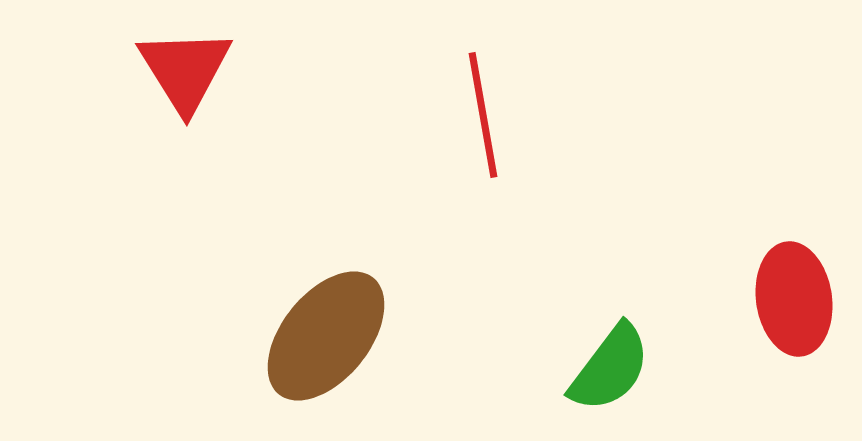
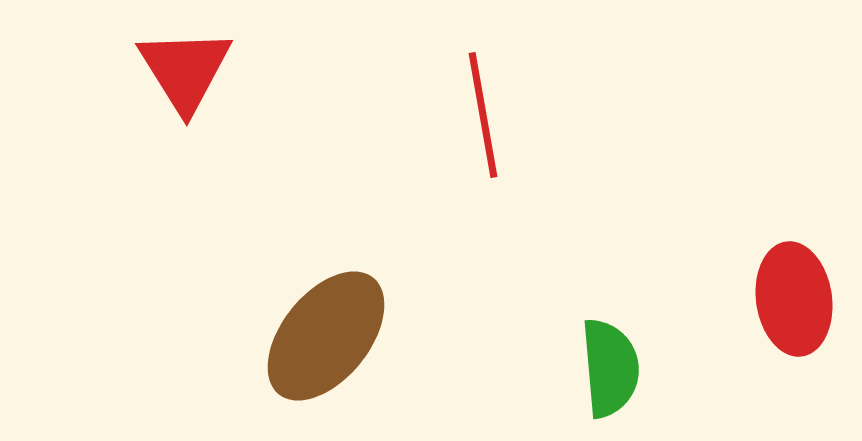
green semicircle: rotated 42 degrees counterclockwise
